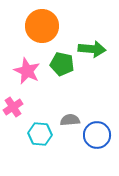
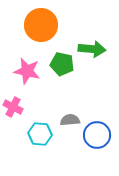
orange circle: moved 1 px left, 1 px up
pink star: rotated 12 degrees counterclockwise
pink cross: rotated 30 degrees counterclockwise
